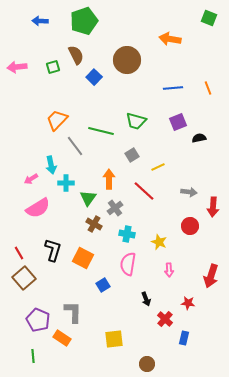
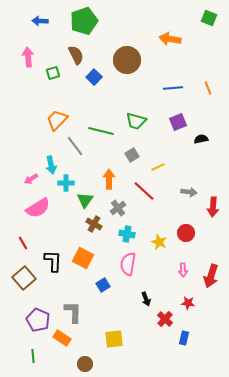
pink arrow at (17, 67): moved 11 px right, 10 px up; rotated 90 degrees clockwise
green square at (53, 67): moved 6 px down
black semicircle at (199, 138): moved 2 px right, 1 px down
green triangle at (88, 198): moved 3 px left, 2 px down
gray cross at (115, 208): moved 3 px right
red circle at (190, 226): moved 4 px left, 7 px down
black L-shape at (53, 250): moved 11 px down; rotated 15 degrees counterclockwise
red line at (19, 253): moved 4 px right, 10 px up
pink arrow at (169, 270): moved 14 px right
brown circle at (147, 364): moved 62 px left
